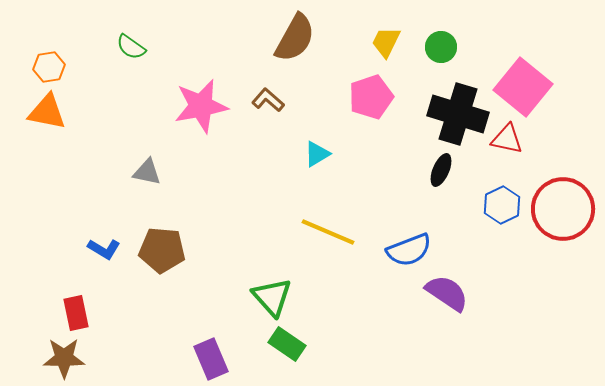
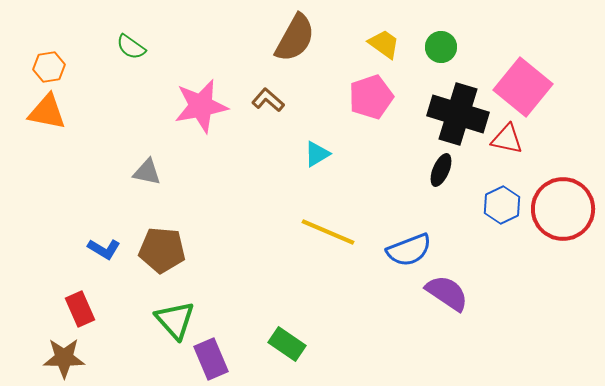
yellow trapezoid: moved 2 px left, 2 px down; rotated 100 degrees clockwise
green triangle: moved 97 px left, 23 px down
red rectangle: moved 4 px right, 4 px up; rotated 12 degrees counterclockwise
